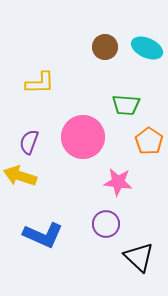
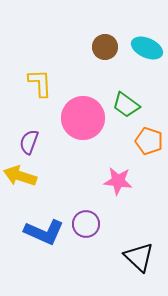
yellow L-shape: rotated 92 degrees counterclockwise
green trapezoid: rotated 32 degrees clockwise
pink circle: moved 19 px up
orange pentagon: rotated 16 degrees counterclockwise
pink star: moved 1 px up
purple circle: moved 20 px left
blue L-shape: moved 1 px right, 3 px up
